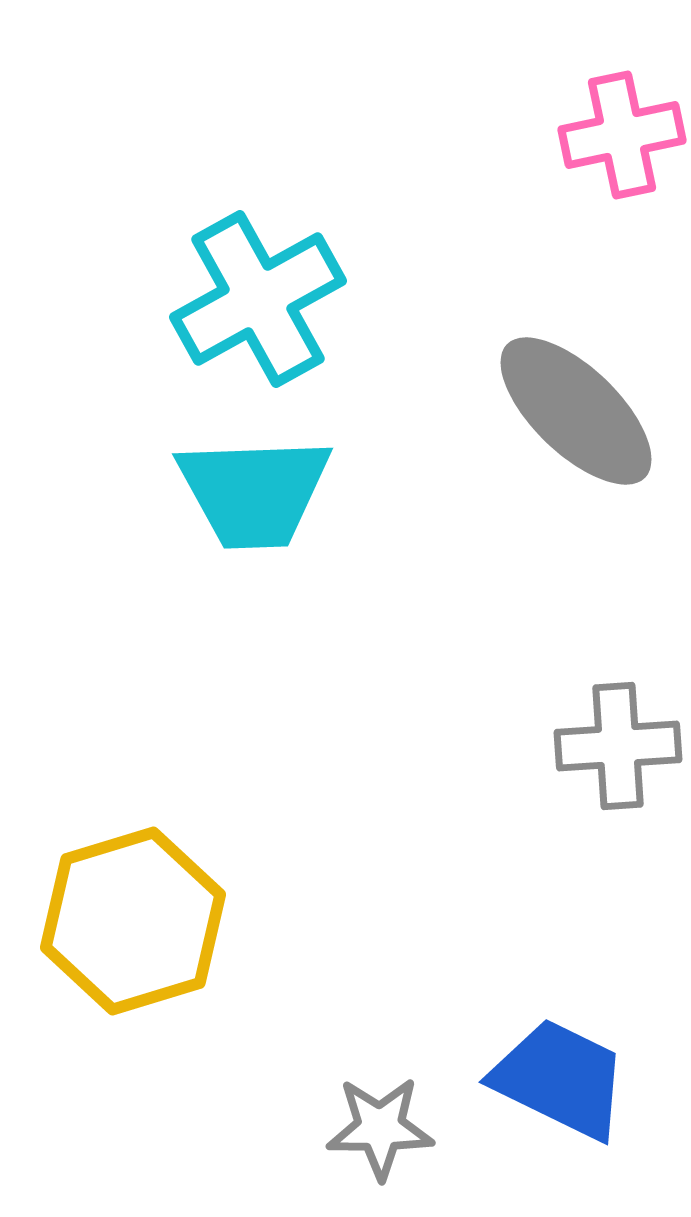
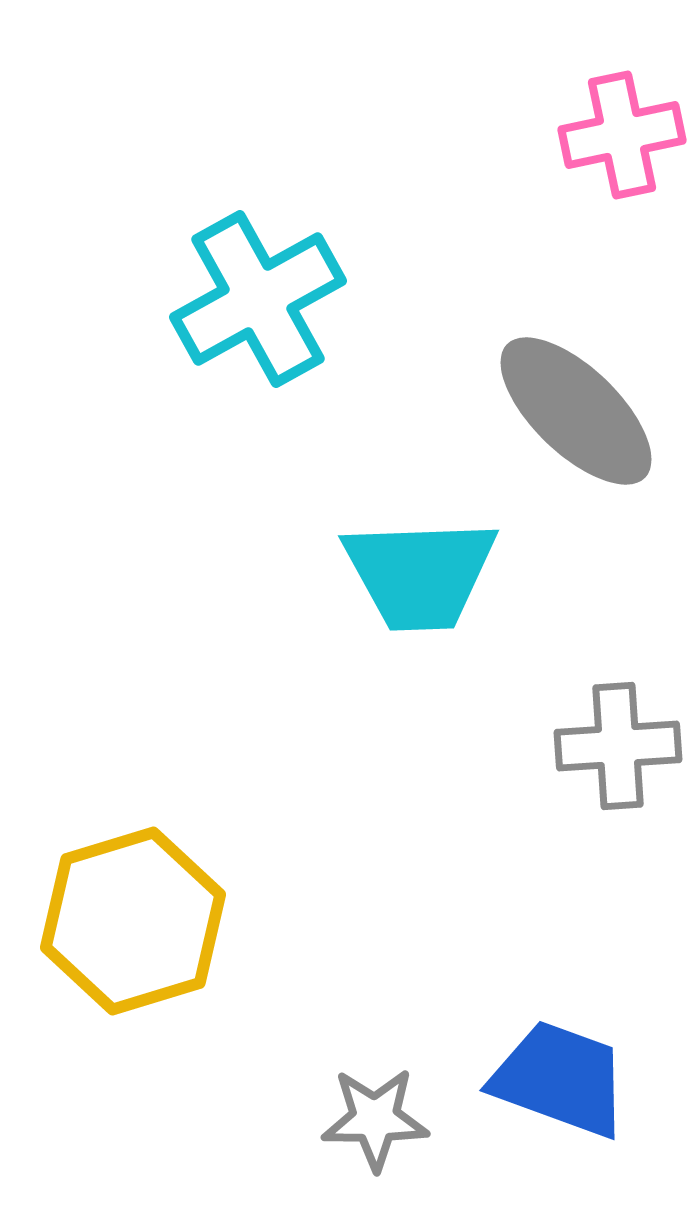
cyan trapezoid: moved 166 px right, 82 px down
blue trapezoid: rotated 6 degrees counterclockwise
gray star: moved 5 px left, 9 px up
